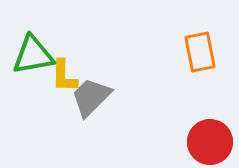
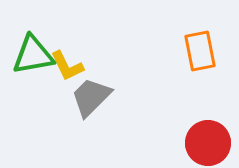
orange rectangle: moved 1 px up
yellow L-shape: moved 3 px right, 10 px up; rotated 27 degrees counterclockwise
red circle: moved 2 px left, 1 px down
